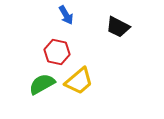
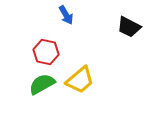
black trapezoid: moved 11 px right
red hexagon: moved 11 px left
yellow trapezoid: moved 1 px right, 1 px up
